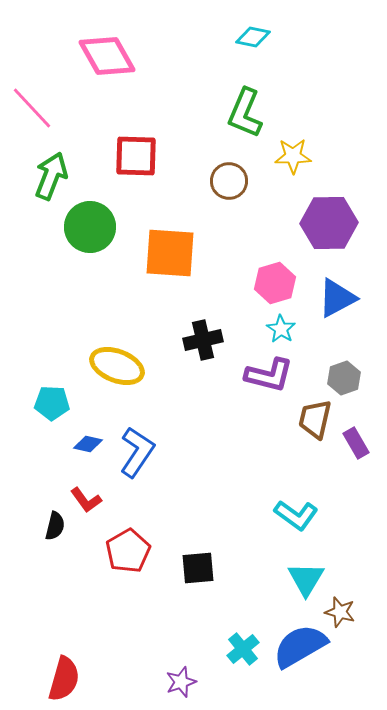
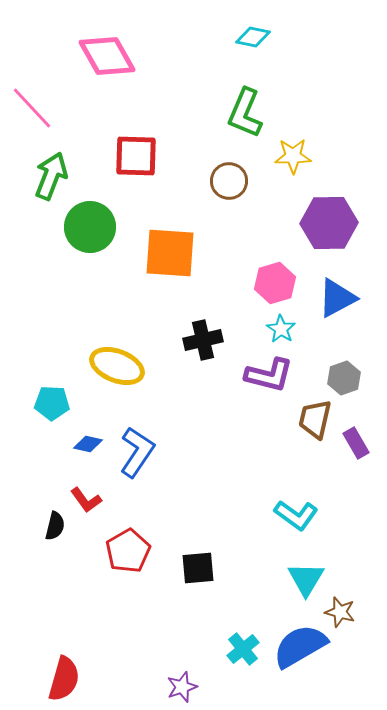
purple star: moved 1 px right, 5 px down
